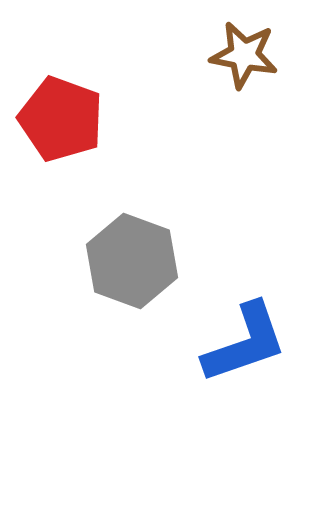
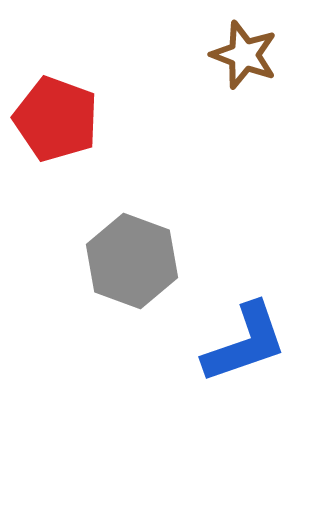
brown star: rotated 10 degrees clockwise
red pentagon: moved 5 px left
